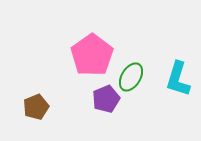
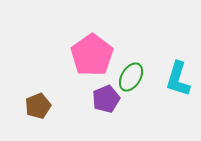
brown pentagon: moved 2 px right, 1 px up
